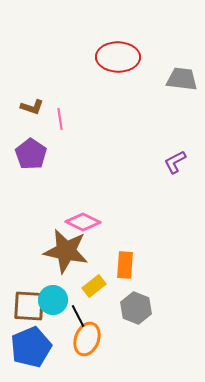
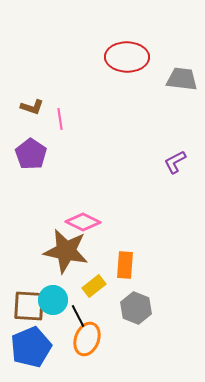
red ellipse: moved 9 px right
